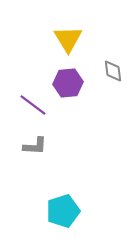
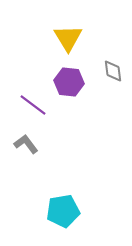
yellow triangle: moved 1 px up
purple hexagon: moved 1 px right, 1 px up; rotated 12 degrees clockwise
gray L-shape: moved 9 px left, 2 px up; rotated 130 degrees counterclockwise
cyan pentagon: rotated 8 degrees clockwise
